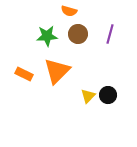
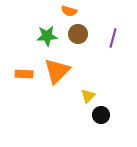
purple line: moved 3 px right, 4 px down
orange rectangle: rotated 24 degrees counterclockwise
black circle: moved 7 px left, 20 px down
